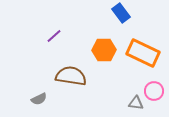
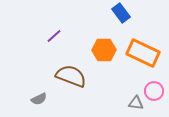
brown semicircle: rotated 12 degrees clockwise
